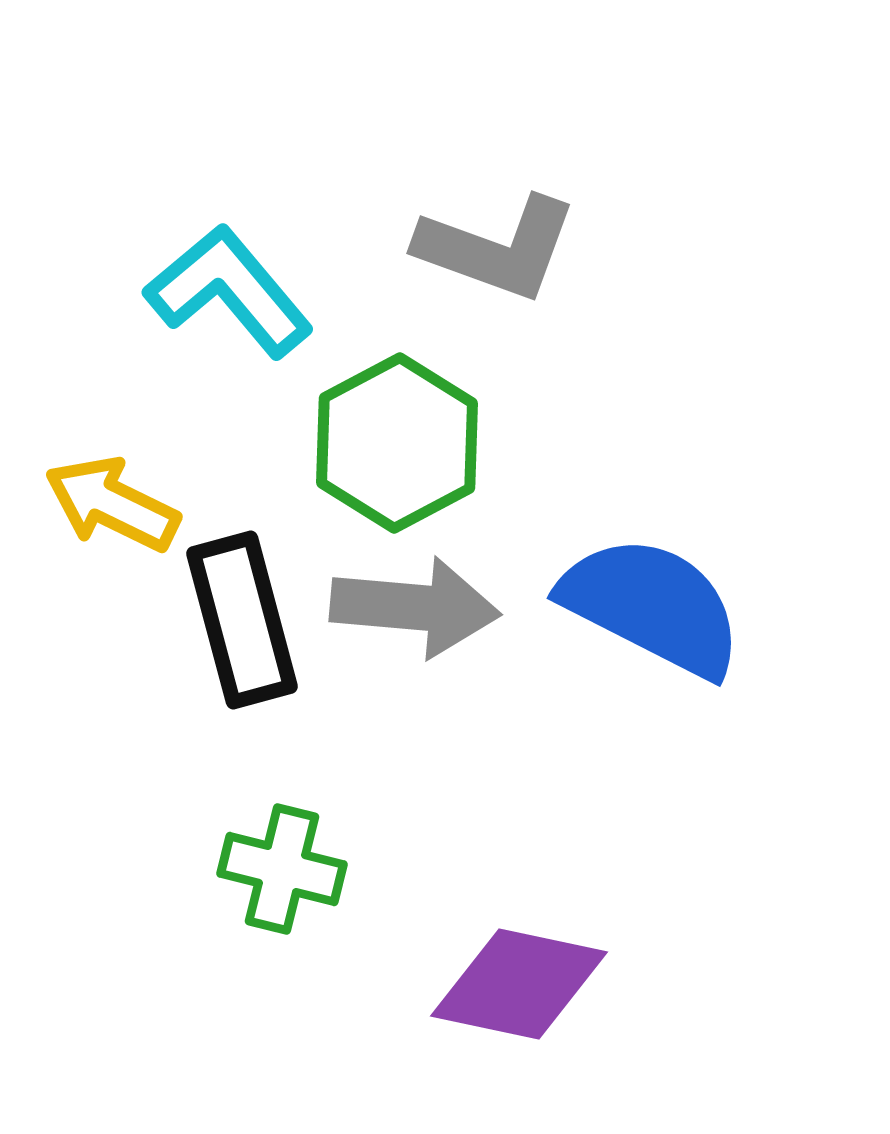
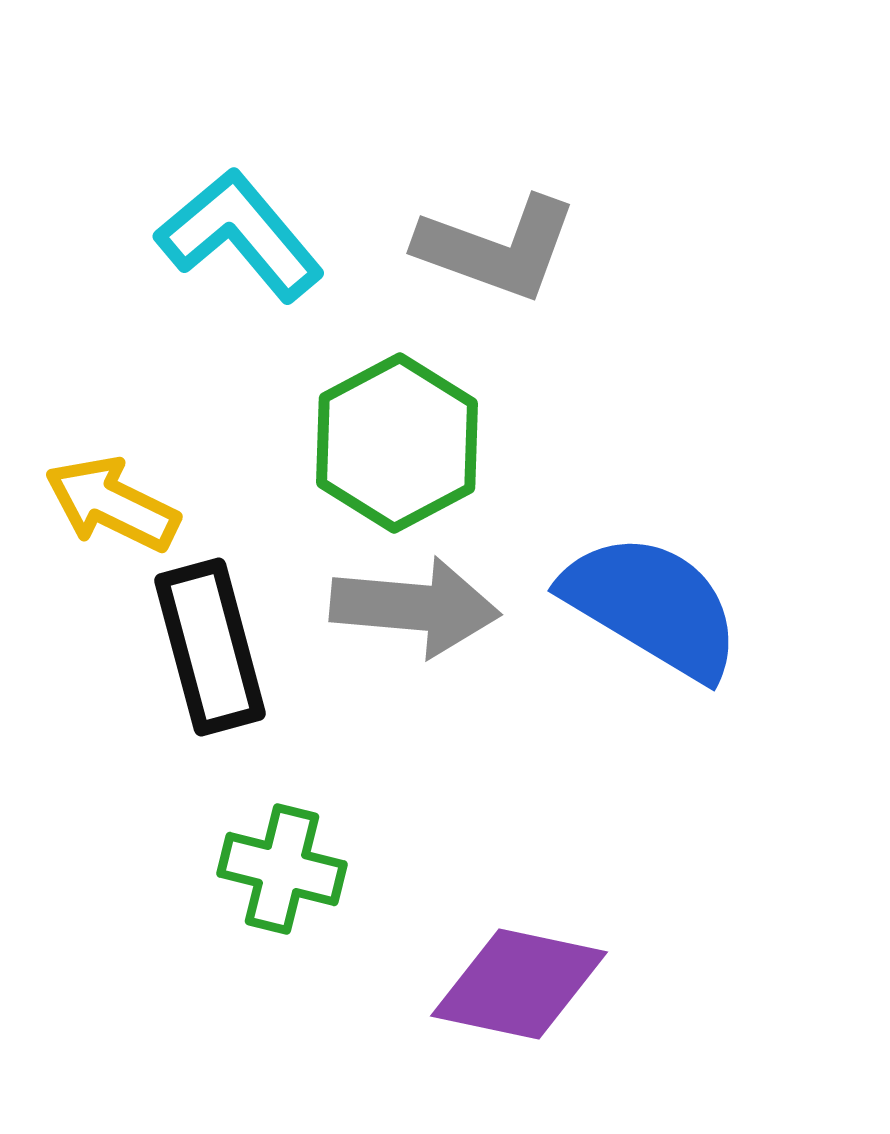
cyan L-shape: moved 11 px right, 56 px up
blue semicircle: rotated 4 degrees clockwise
black rectangle: moved 32 px left, 27 px down
